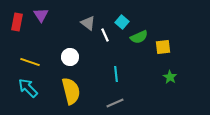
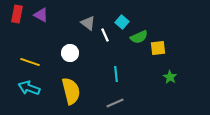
purple triangle: rotated 28 degrees counterclockwise
red rectangle: moved 8 px up
yellow square: moved 5 px left, 1 px down
white circle: moved 4 px up
cyan arrow: moved 1 px right; rotated 25 degrees counterclockwise
